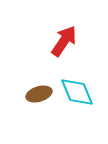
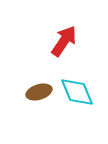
brown ellipse: moved 2 px up
